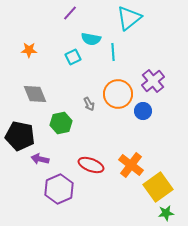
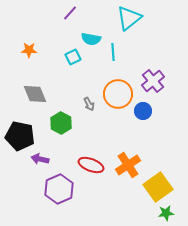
green hexagon: rotated 20 degrees counterclockwise
orange cross: moved 3 px left; rotated 20 degrees clockwise
